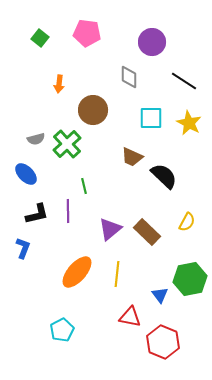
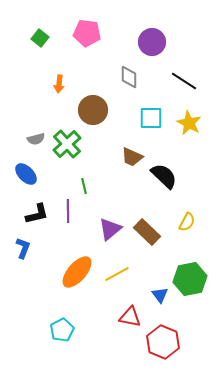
yellow line: rotated 55 degrees clockwise
